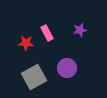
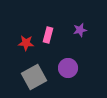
pink rectangle: moved 1 px right, 2 px down; rotated 42 degrees clockwise
purple circle: moved 1 px right
